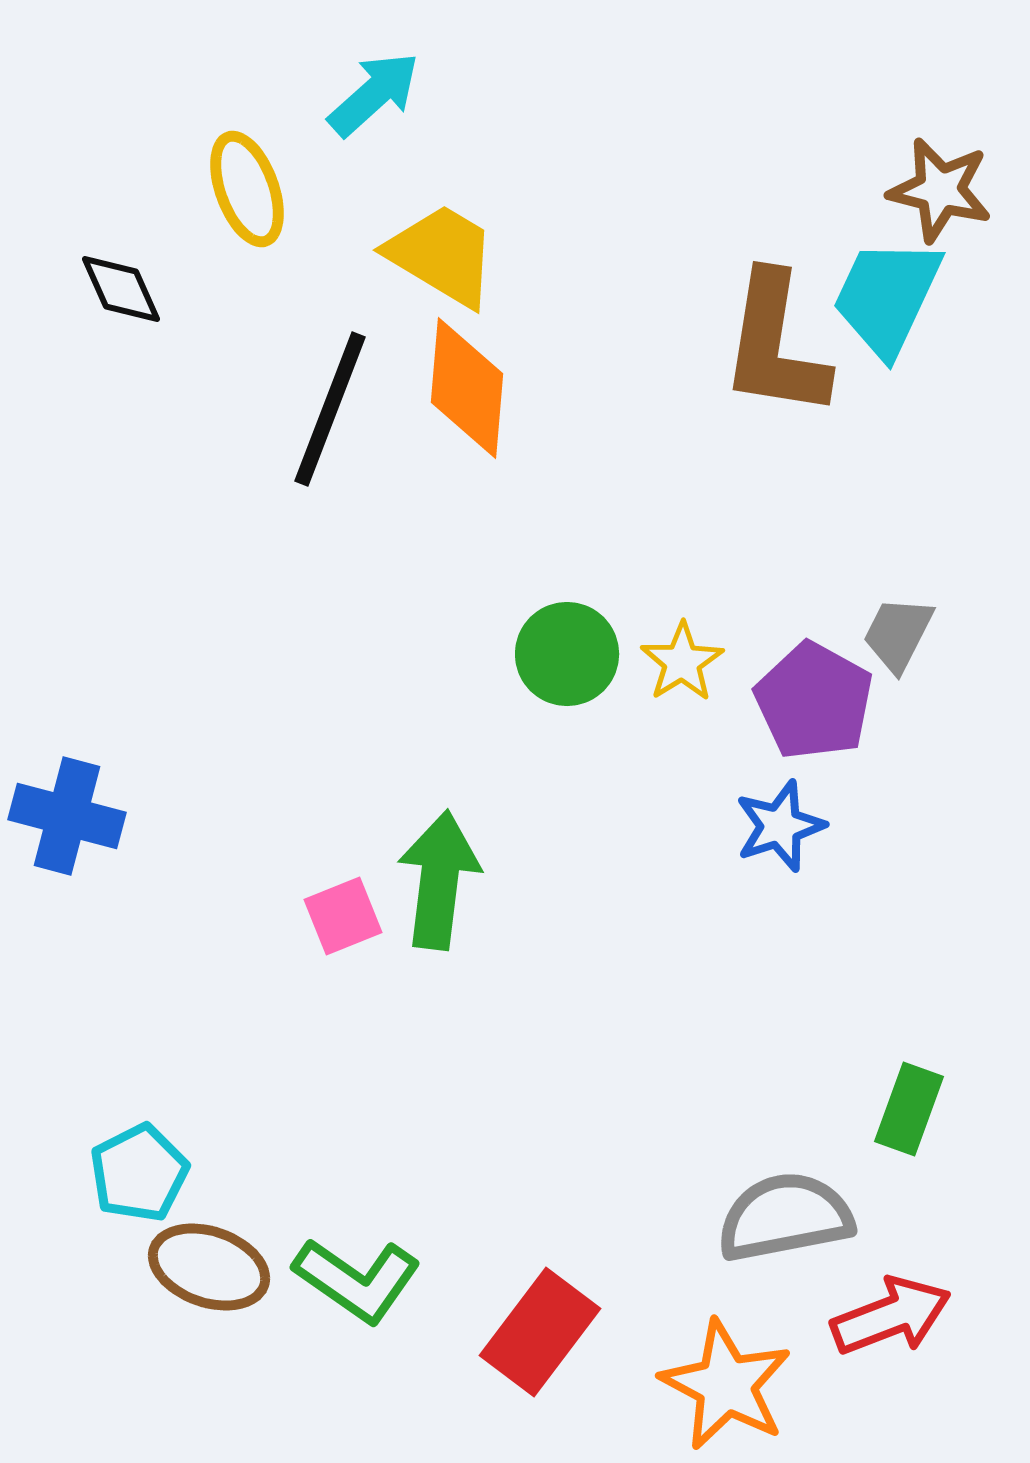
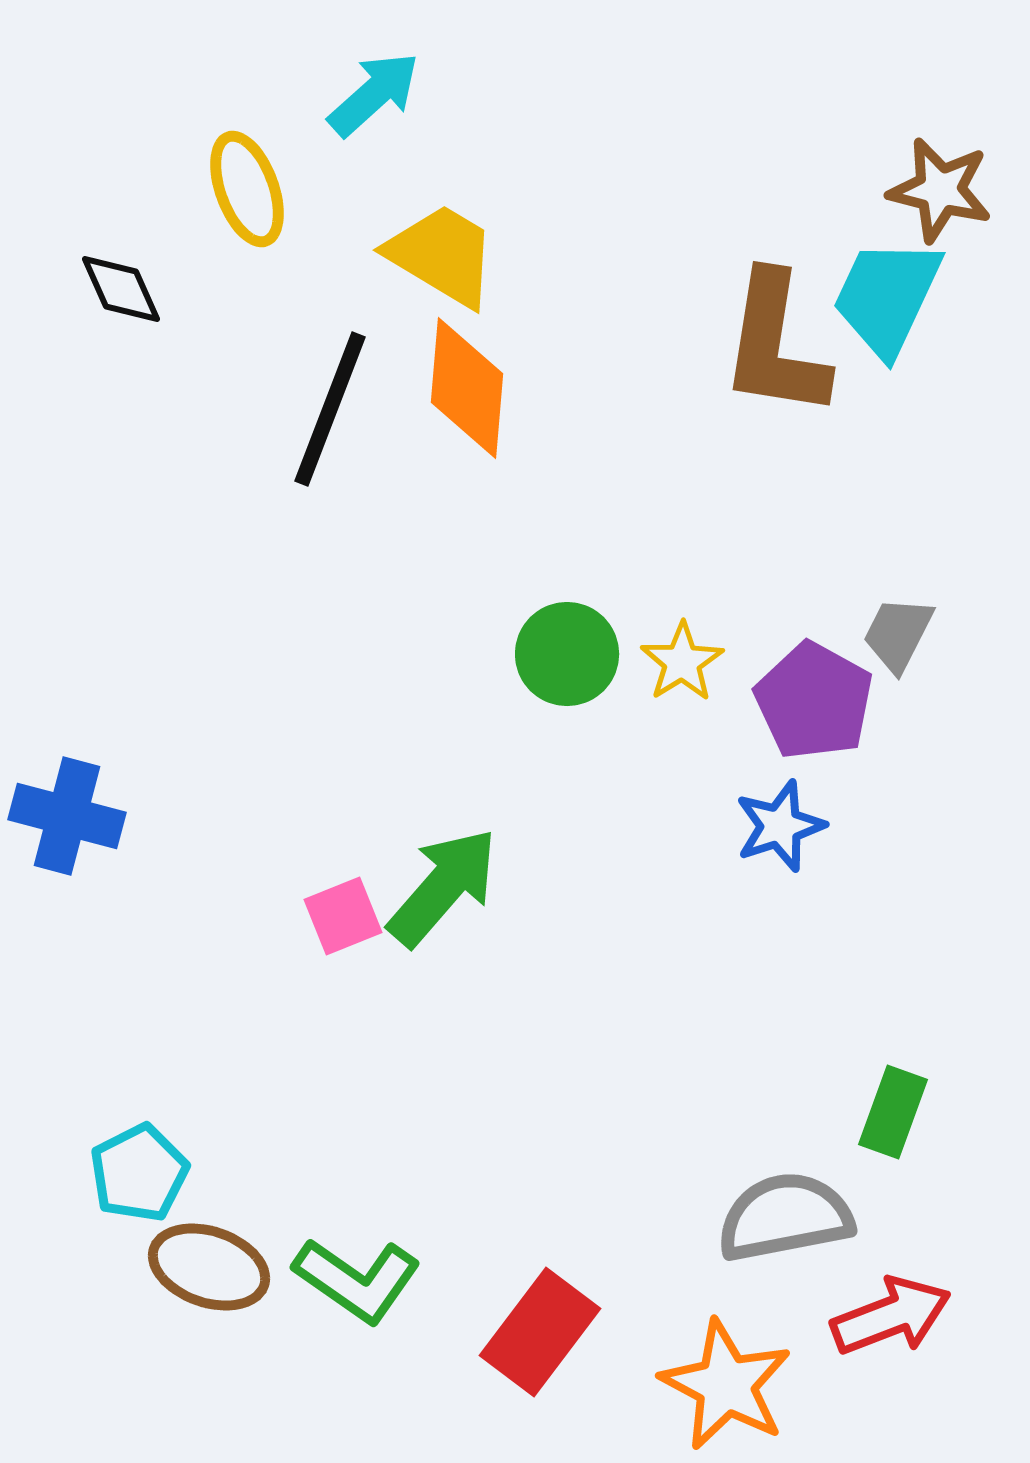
green arrow: moved 4 px right, 7 px down; rotated 34 degrees clockwise
green rectangle: moved 16 px left, 3 px down
